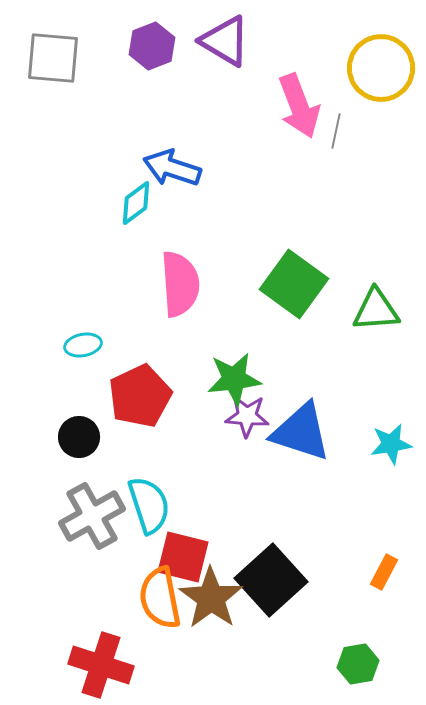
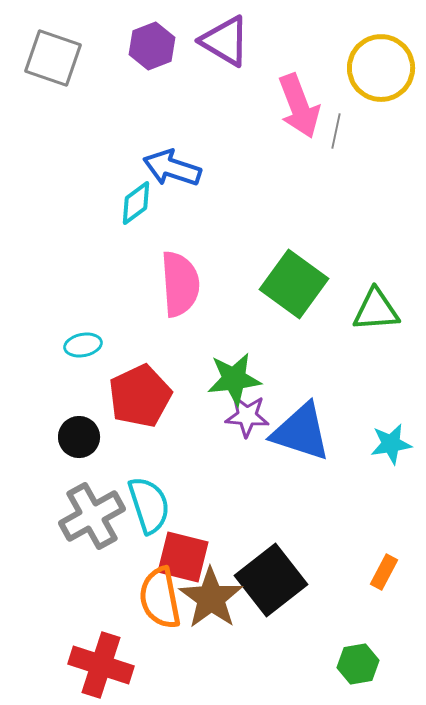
gray square: rotated 14 degrees clockwise
black square: rotated 4 degrees clockwise
